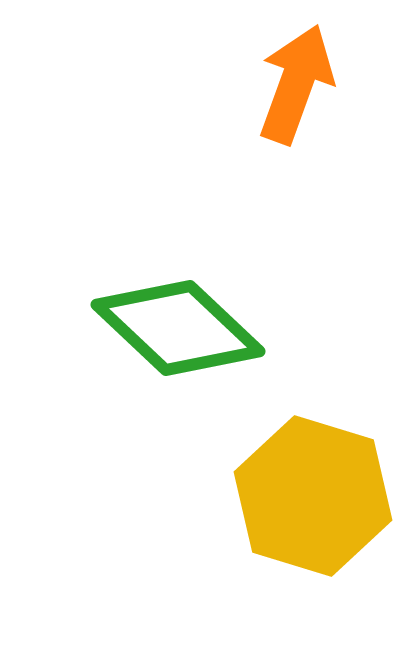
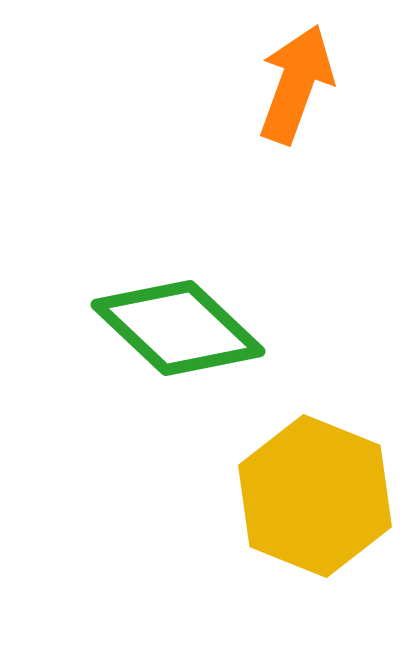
yellow hexagon: moved 2 px right; rotated 5 degrees clockwise
